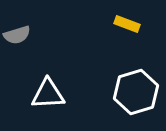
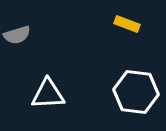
white hexagon: rotated 24 degrees clockwise
